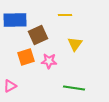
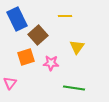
yellow line: moved 1 px down
blue rectangle: moved 2 px right, 1 px up; rotated 65 degrees clockwise
brown square: rotated 18 degrees counterclockwise
yellow triangle: moved 2 px right, 3 px down
pink star: moved 2 px right, 2 px down
pink triangle: moved 3 px up; rotated 24 degrees counterclockwise
